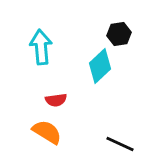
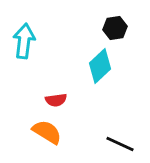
black hexagon: moved 4 px left, 6 px up
cyan arrow: moved 17 px left, 6 px up; rotated 12 degrees clockwise
